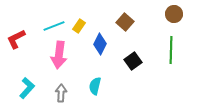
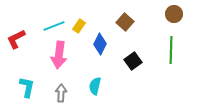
cyan L-shape: moved 1 px up; rotated 30 degrees counterclockwise
